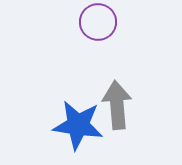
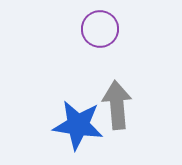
purple circle: moved 2 px right, 7 px down
